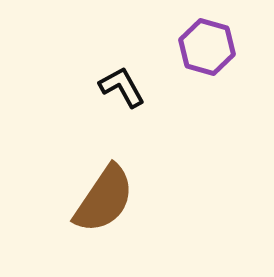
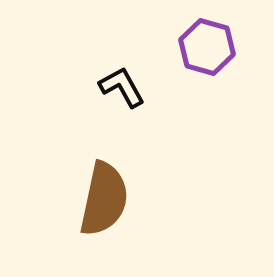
brown semicircle: rotated 22 degrees counterclockwise
